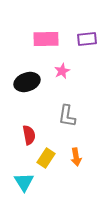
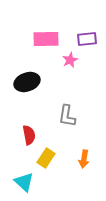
pink star: moved 8 px right, 11 px up
orange arrow: moved 8 px right, 2 px down; rotated 18 degrees clockwise
cyan triangle: rotated 15 degrees counterclockwise
